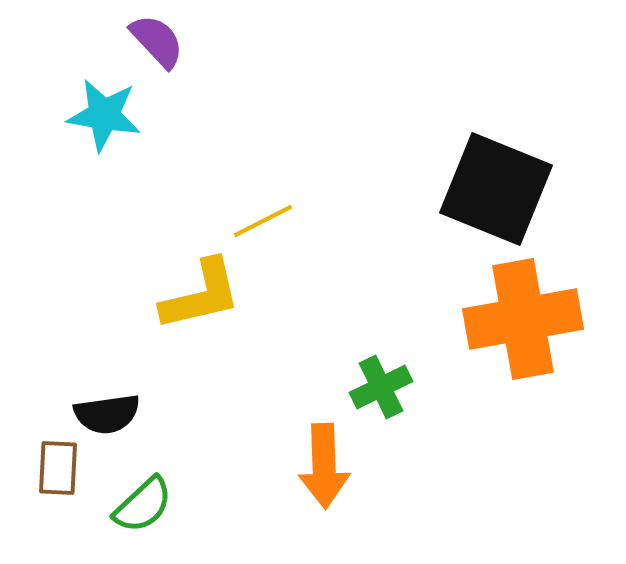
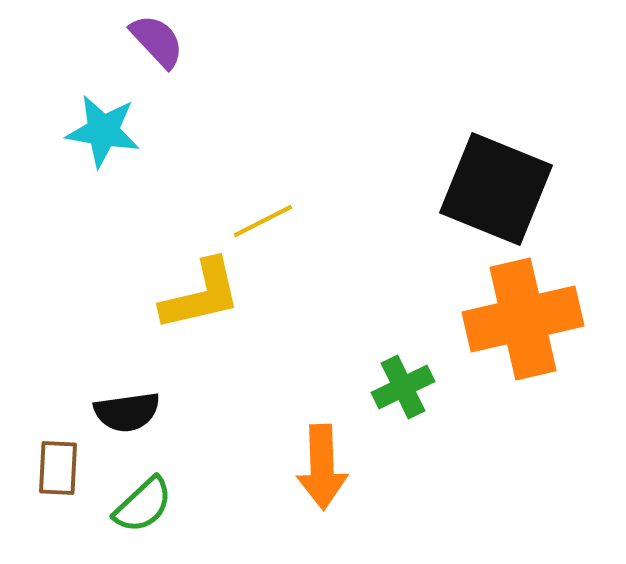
cyan star: moved 1 px left, 16 px down
orange cross: rotated 3 degrees counterclockwise
green cross: moved 22 px right
black semicircle: moved 20 px right, 2 px up
orange arrow: moved 2 px left, 1 px down
